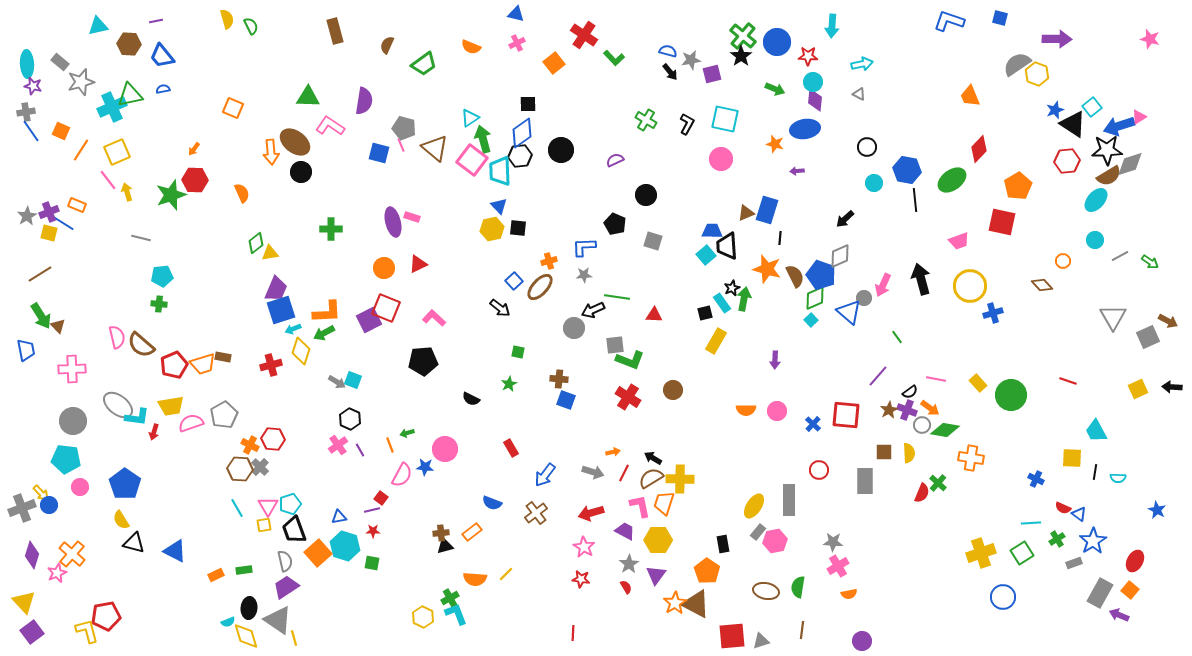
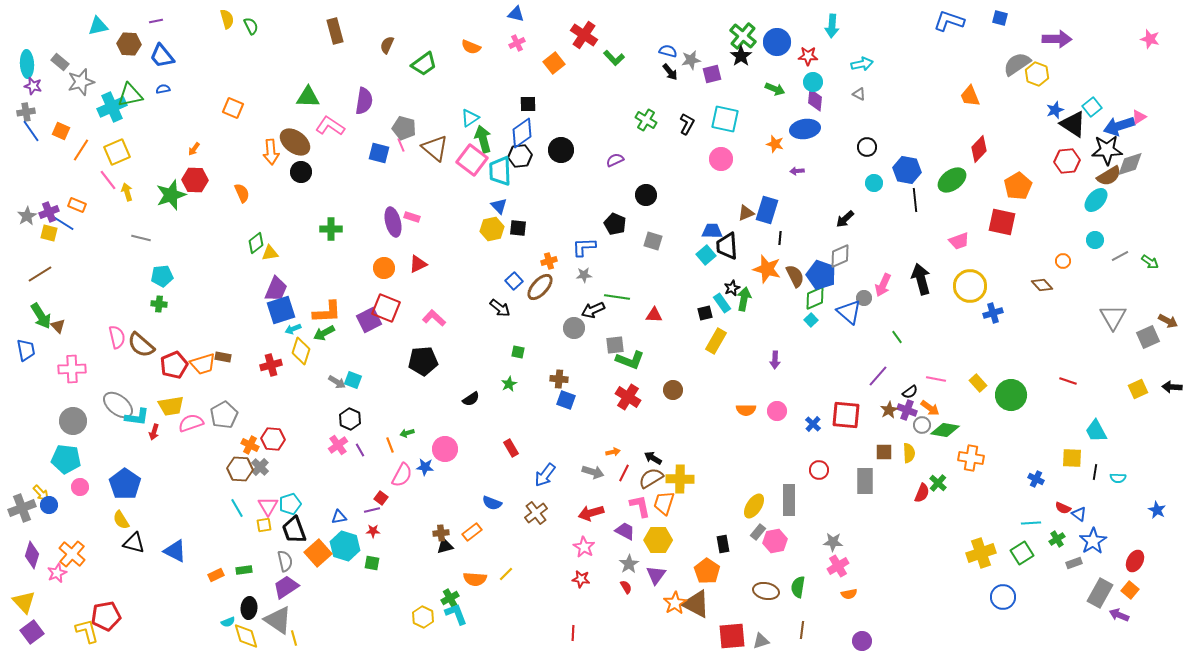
black semicircle at (471, 399): rotated 60 degrees counterclockwise
